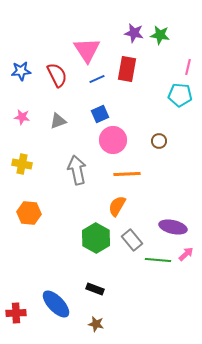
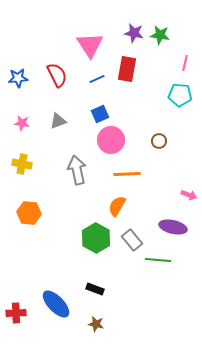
pink triangle: moved 3 px right, 5 px up
pink line: moved 3 px left, 4 px up
blue star: moved 3 px left, 7 px down
pink star: moved 6 px down
pink circle: moved 2 px left
pink arrow: moved 3 px right, 59 px up; rotated 63 degrees clockwise
